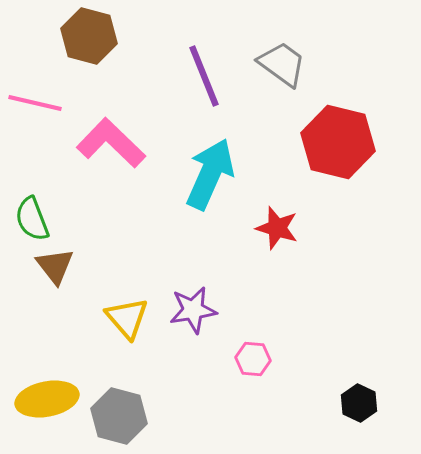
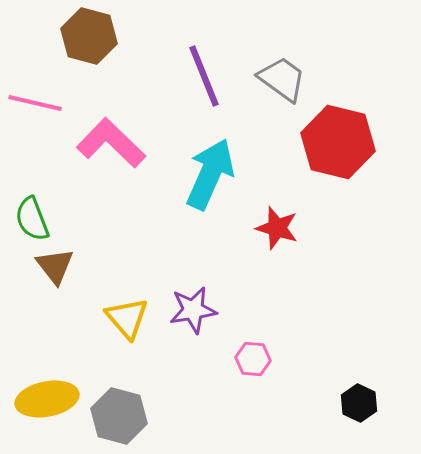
gray trapezoid: moved 15 px down
